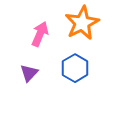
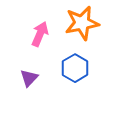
orange star: rotated 16 degrees clockwise
purple triangle: moved 5 px down
